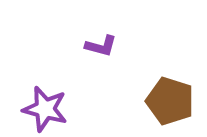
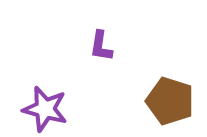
purple L-shape: rotated 84 degrees clockwise
